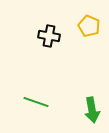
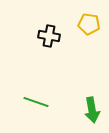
yellow pentagon: moved 2 px up; rotated 15 degrees counterclockwise
